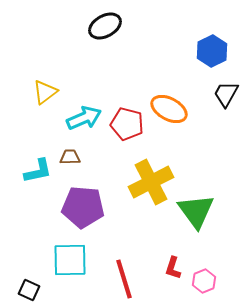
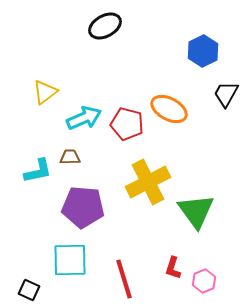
blue hexagon: moved 9 px left
yellow cross: moved 3 px left
